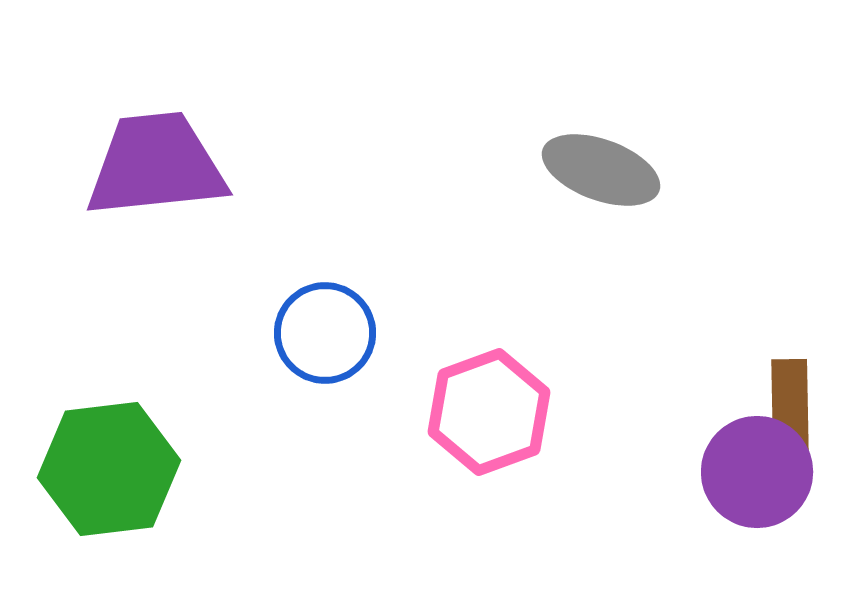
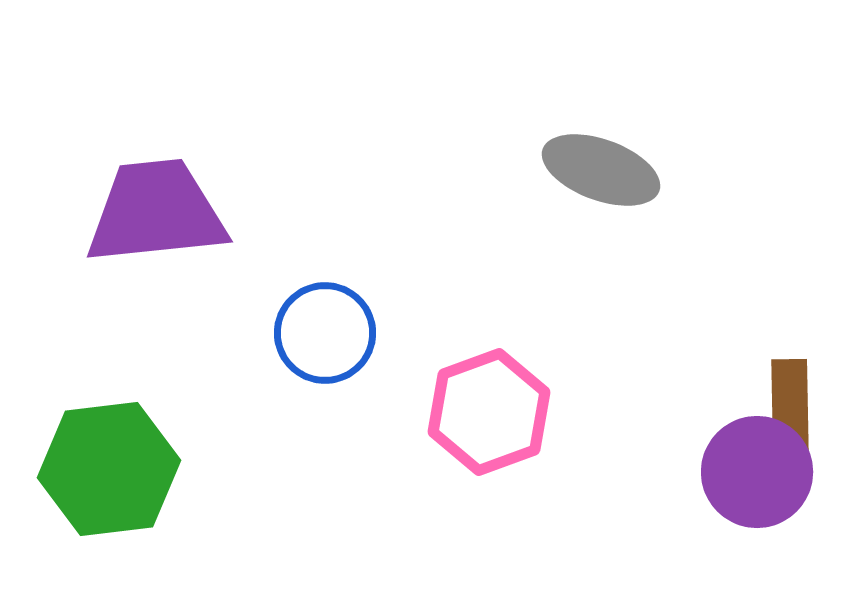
purple trapezoid: moved 47 px down
